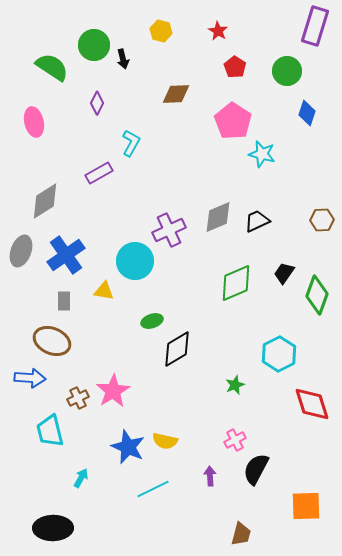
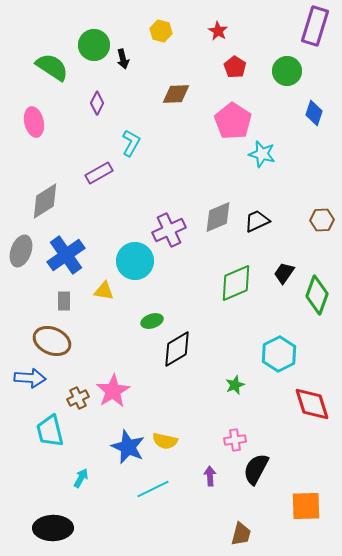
blue diamond at (307, 113): moved 7 px right
pink cross at (235, 440): rotated 20 degrees clockwise
